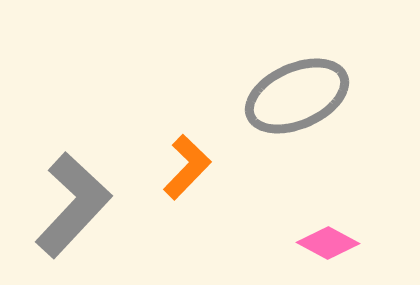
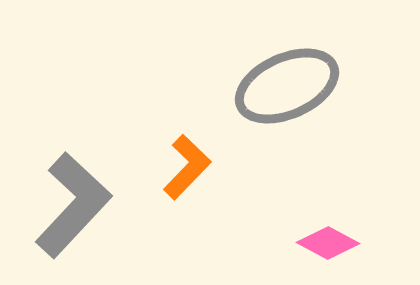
gray ellipse: moved 10 px left, 10 px up
